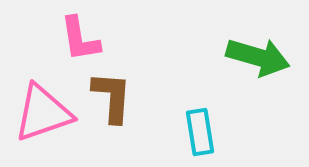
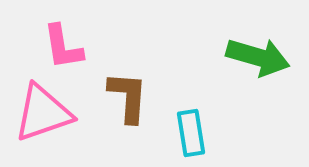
pink L-shape: moved 17 px left, 8 px down
brown L-shape: moved 16 px right
cyan rectangle: moved 9 px left, 1 px down
